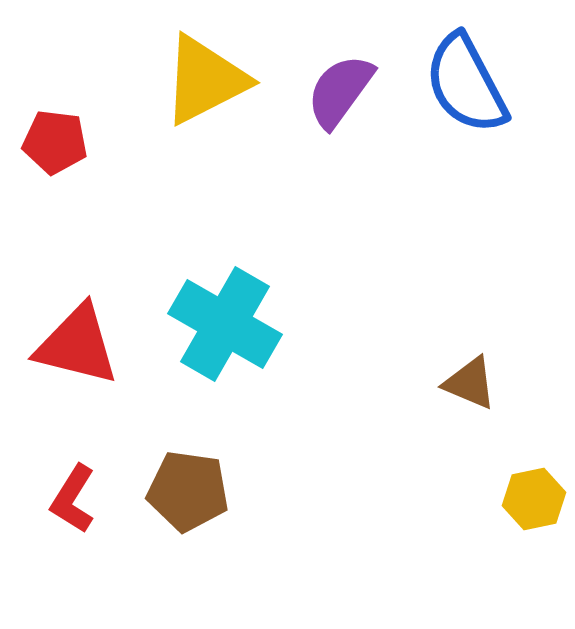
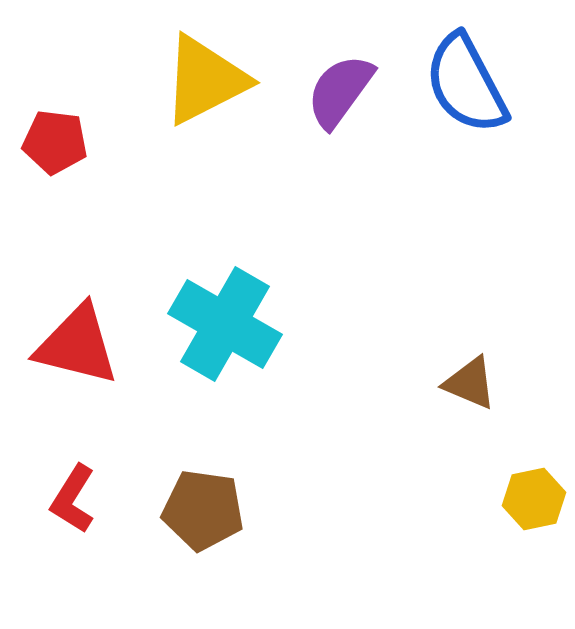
brown pentagon: moved 15 px right, 19 px down
